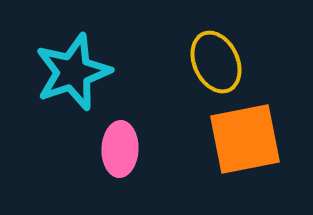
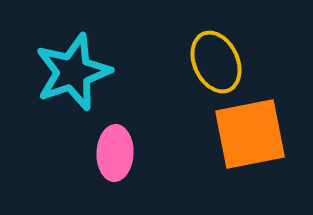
orange square: moved 5 px right, 5 px up
pink ellipse: moved 5 px left, 4 px down
